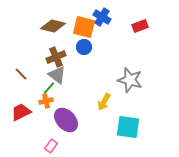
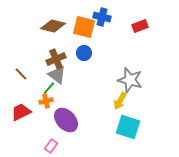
blue cross: rotated 18 degrees counterclockwise
blue circle: moved 6 px down
brown cross: moved 2 px down
yellow arrow: moved 16 px right, 1 px up
cyan square: rotated 10 degrees clockwise
